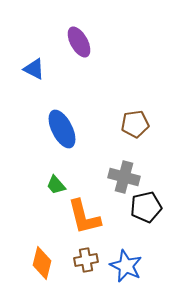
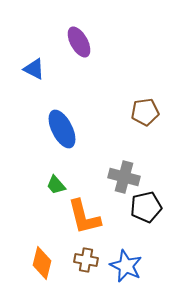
brown pentagon: moved 10 px right, 12 px up
brown cross: rotated 20 degrees clockwise
